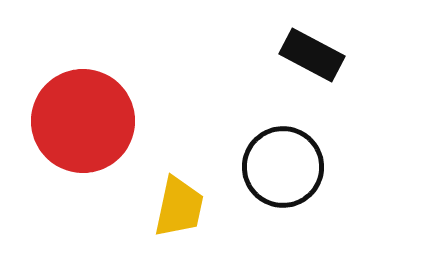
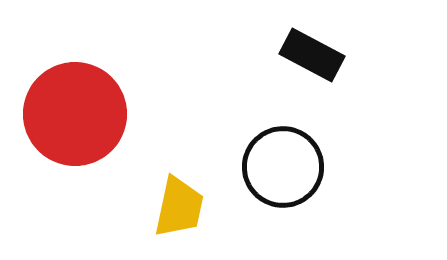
red circle: moved 8 px left, 7 px up
